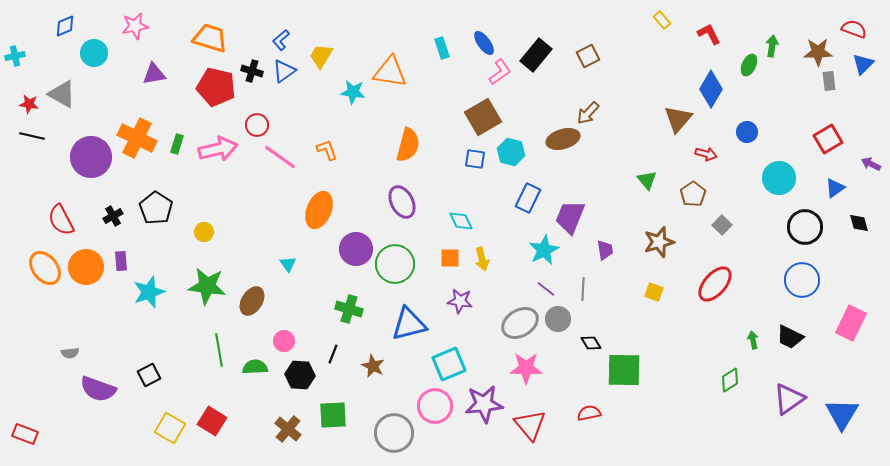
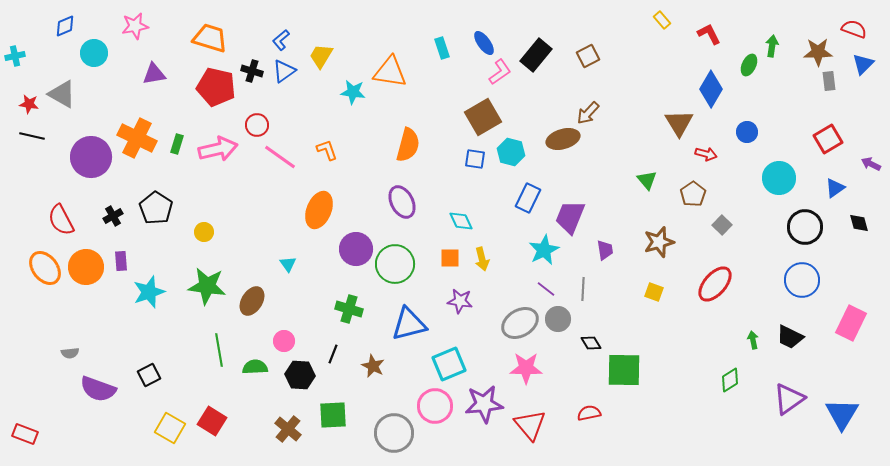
brown triangle at (678, 119): moved 1 px right, 4 px down; rotated 12 degrees counterclockwise
